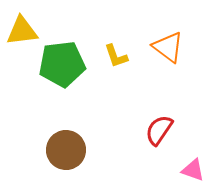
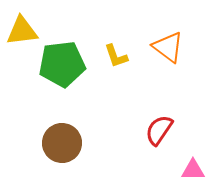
brown circle: moved 4 px left, 7 px up
pink triangle: rotated 20 degrees counterclockwise
